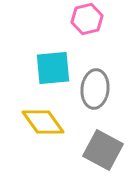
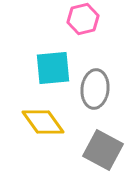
pink hexagon: moved 4 px left
